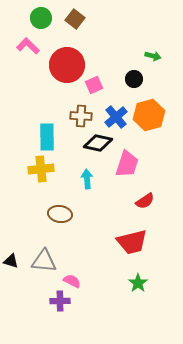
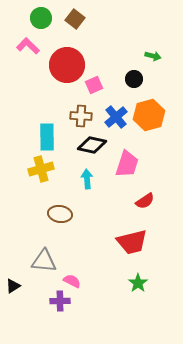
black diamond: moved 6 px left, 2 px down
yellow cross: rotated 10 degrees counterclockwise
black triangle: moved 2 px right, 25 px down; rotated 49 degrees counterclockwise
